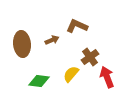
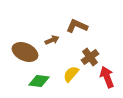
brown ellipse: moved 3 px right, 8 px down; rotated 60 degrees counterclockwise
